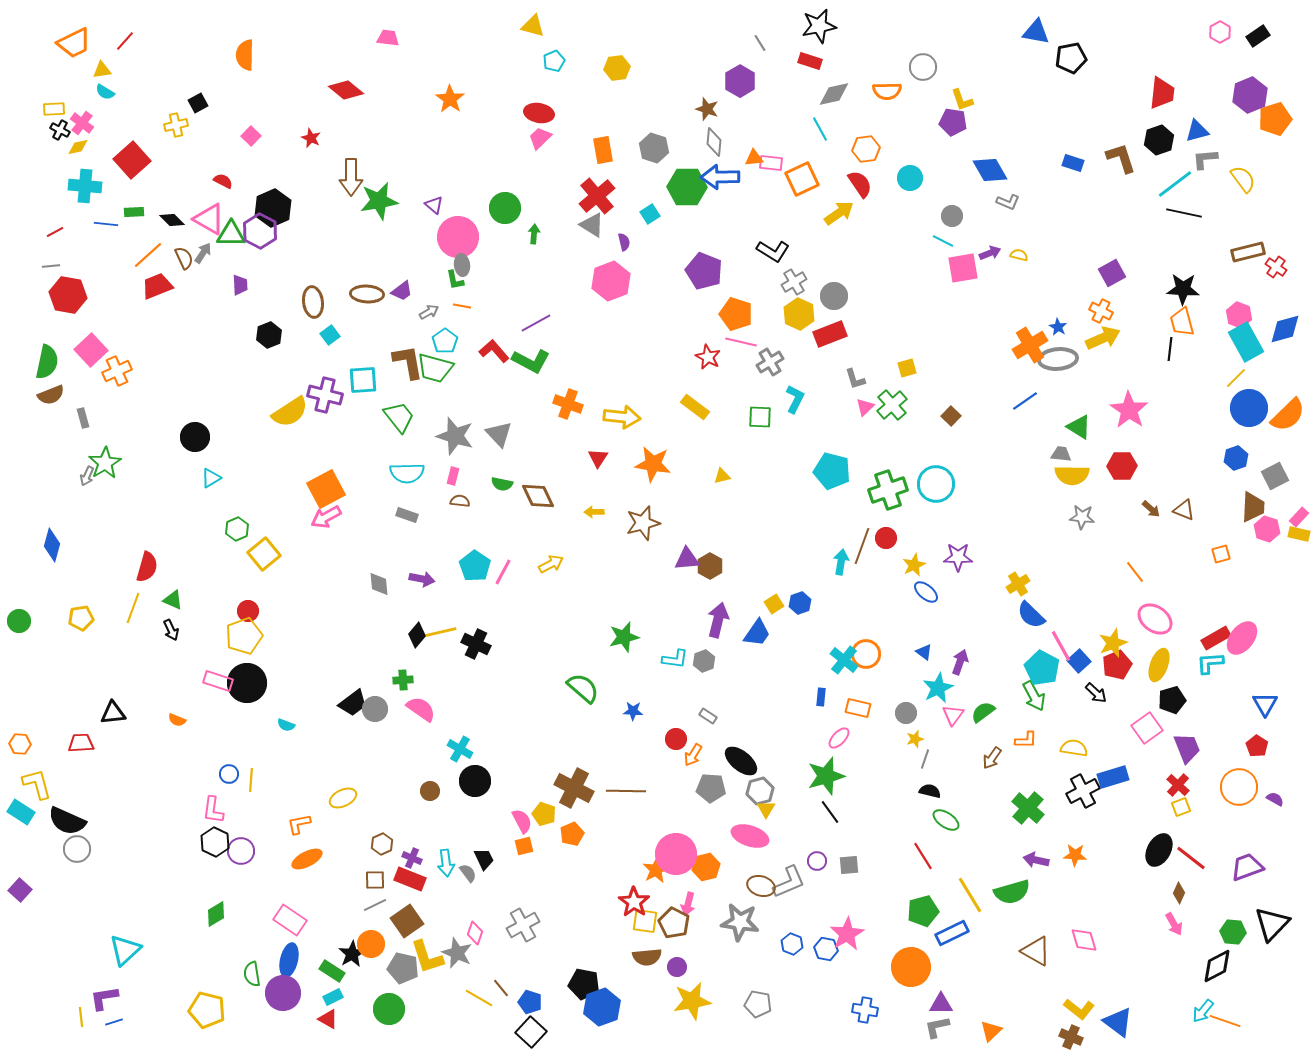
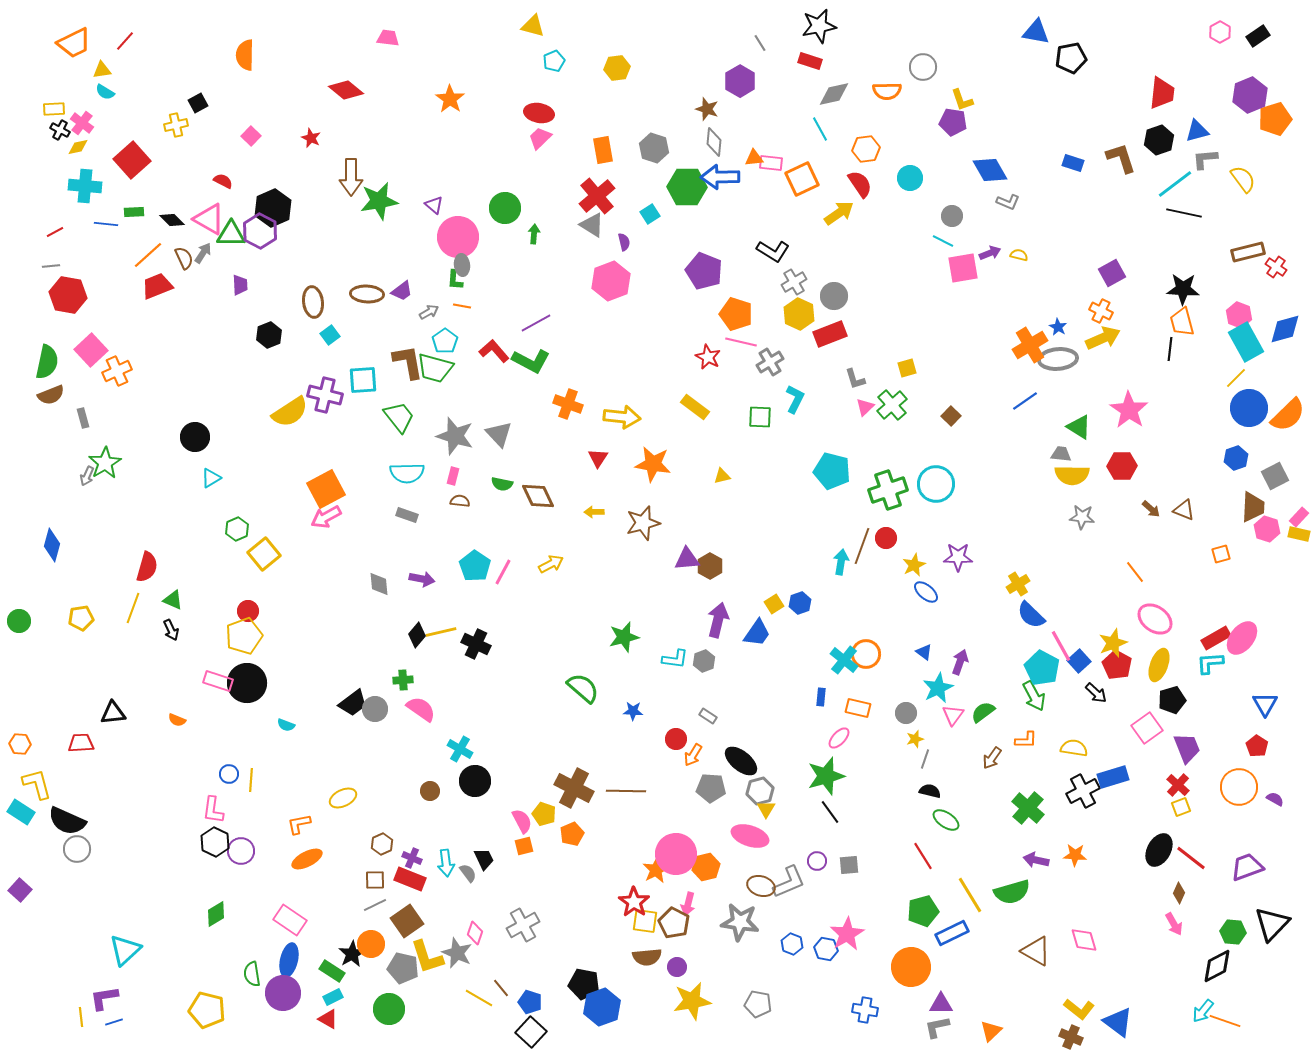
green L-shape at (455, 280): rotated 15 degrees clockwise
red pentagon at (1117, 665): rotated 20 degrees counterclockwise
